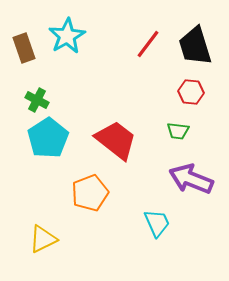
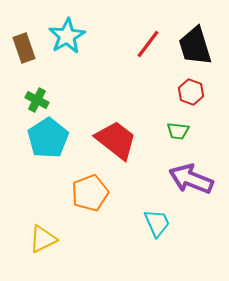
red hexagon: rotated 15 degrees clockwise
